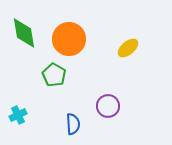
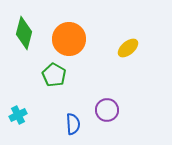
green diamond: rotated 24 degrees clockwise
purple circle: moved 1 px left, 4 px down
